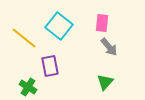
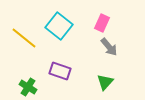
pink rectangle: rotated 18 degrees clockwise
purple rectangle: moved 10 px right, 5 px down; rotated 60 degrees counterclockwise
